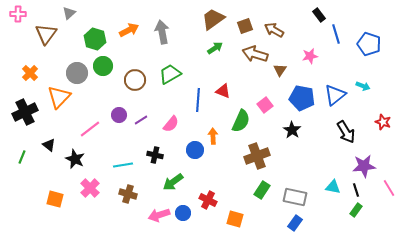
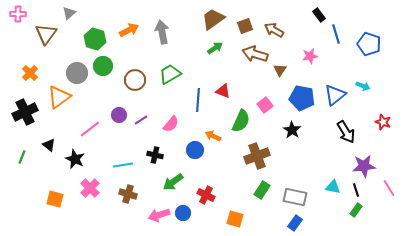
orange triangle at (59, 97): rotated 10 degrees clockwise
orange arrow at (213, 136): rotated 63 degrees counterclockwise
red cross at (208, 200): moved 2 px left, 5 px up
